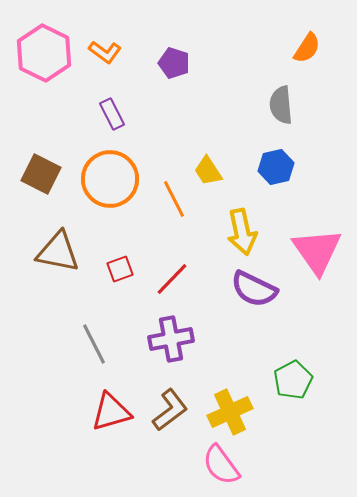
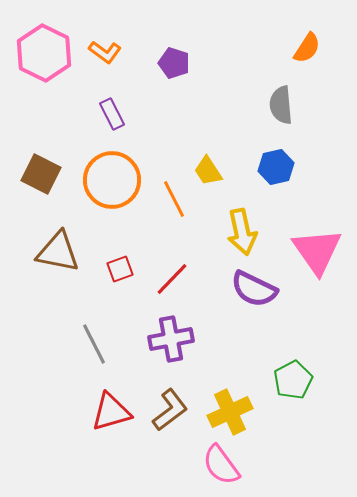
orange circle: moved 2 px right, 1 px down
